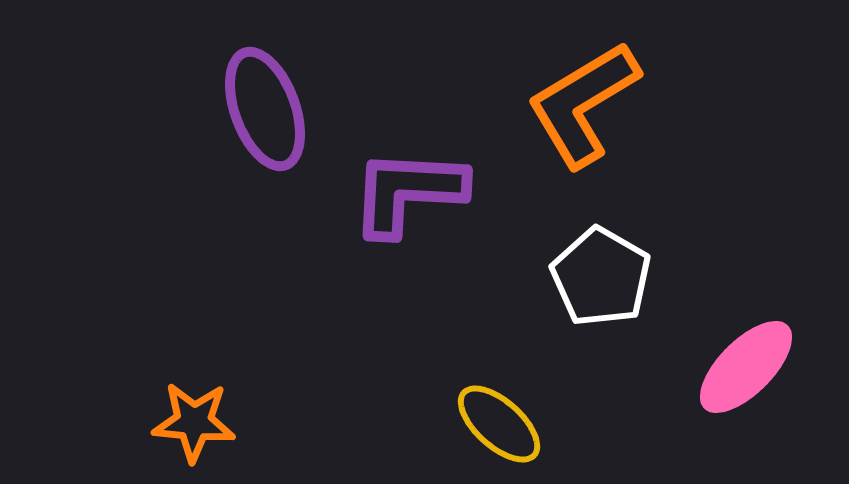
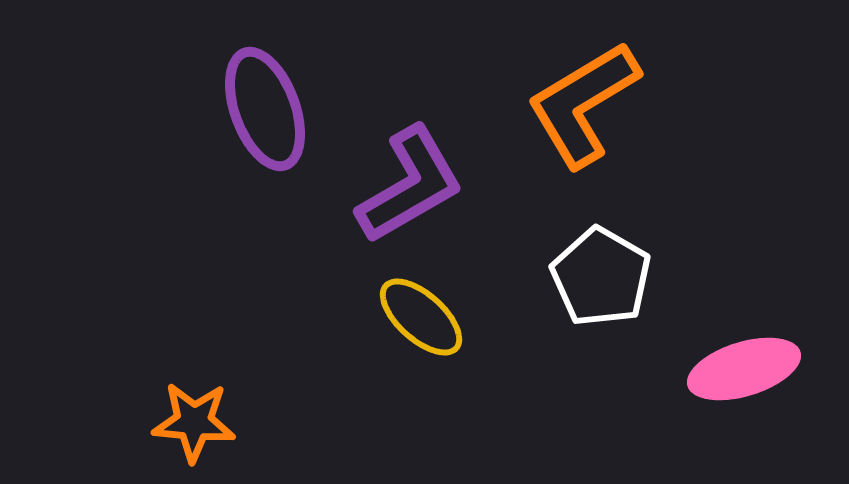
purple L-shape: moved 2 px right, 7 px up; rotated 147 degrees clockwise
pink ellipse: moved 2 px left, 2 px down; rotated 28 degrees clockwise
yellow ellipse: moved 78 px left, 107 px up
